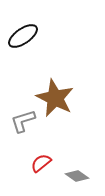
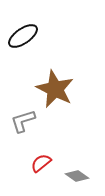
brown star: moved 9 px up
